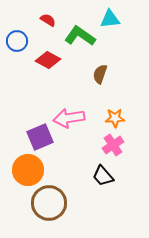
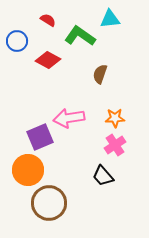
pink cross: moved 2 px right
